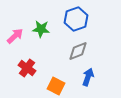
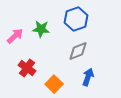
orange square: moved 2 px left, 2 px up; rotated 18 degrees clockwise
